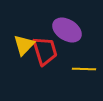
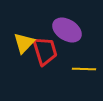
yellow triangle: moved 2 px up
